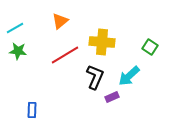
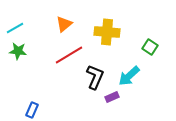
orange triangle: moved 4 px right, 3 px down
yellow cross: moved 5 px right, 10 px up
red line: moved 4 px right
blue rectangle: rotated 21 degrees clockwise
